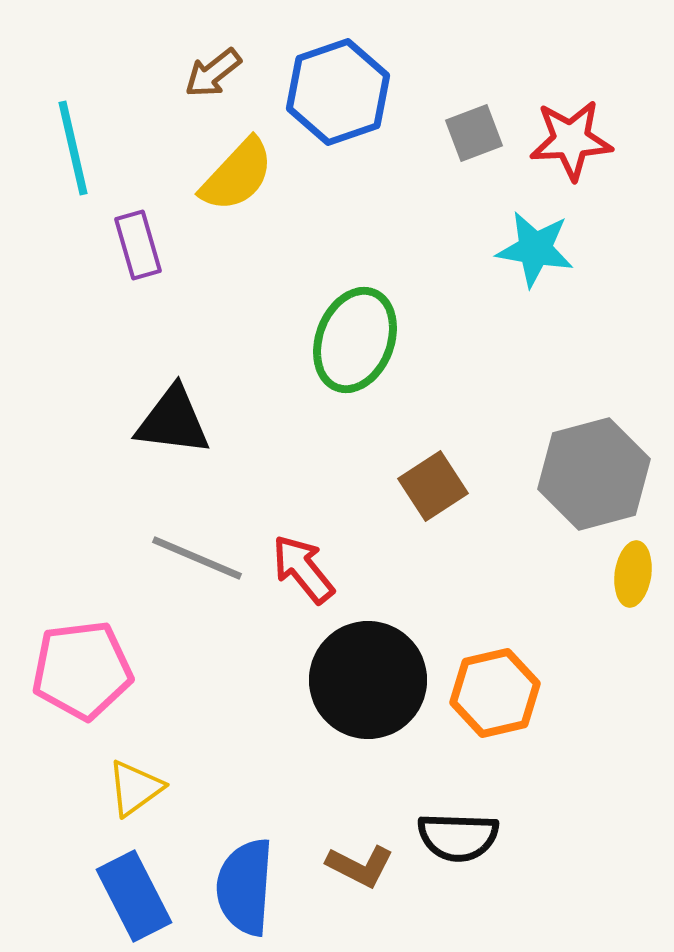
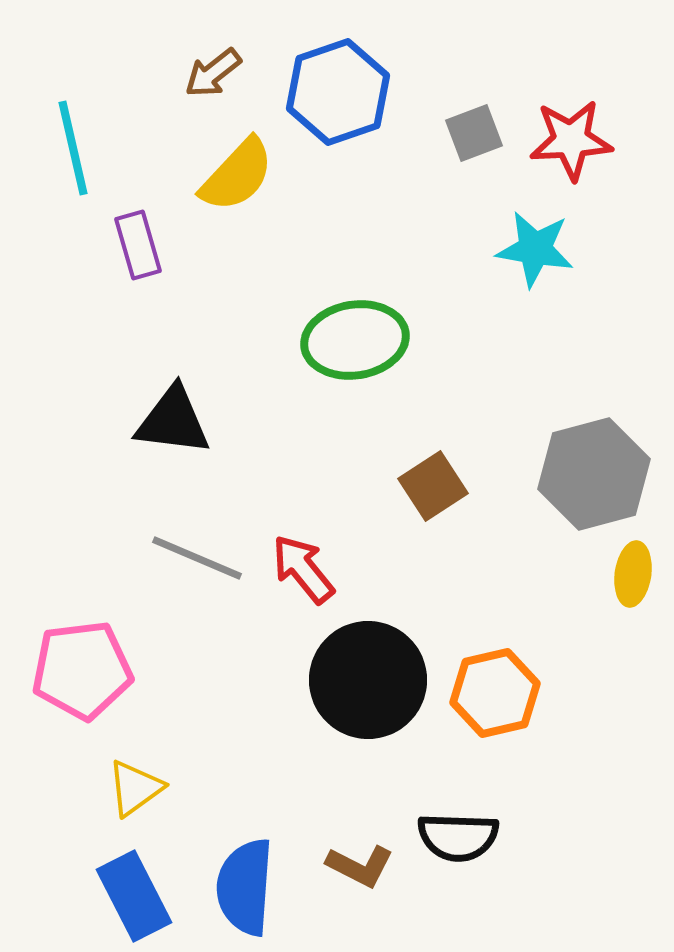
green ellipse: rotated 60 degrees clockwise
